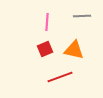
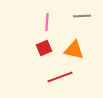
red square: moved 1 px left, 1 px up
